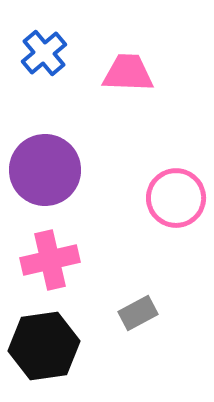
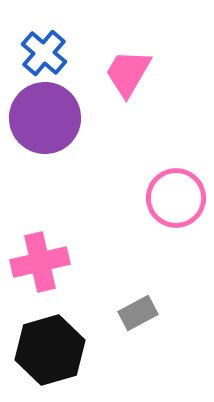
blue cross: rotated 9 degrees counterclockwise
pink trapezoid: rotated 62 degrees counterclockwise
purple circle: moved 52 px up
pink cross: moved 10 px left, 2 px down
black hexagon: moved 6 px right, 4 px down; rotated 8 degrees counterclockwise
